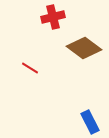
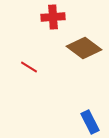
red cross: rotated 10 degrees clockwise
red line: moved 1 px left, 1 px up
